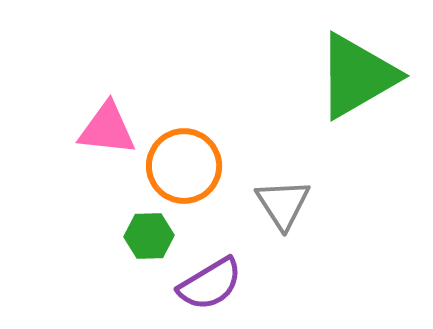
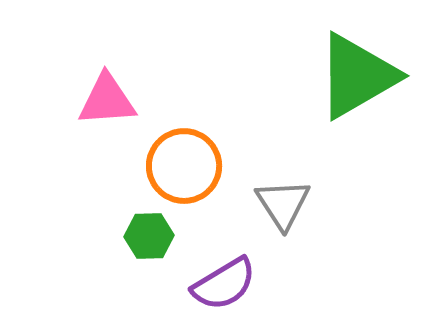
pink triangle: moved 29 px up; rotated 10 degrees counterclockwise
purple semicircle: moved 14 px right
